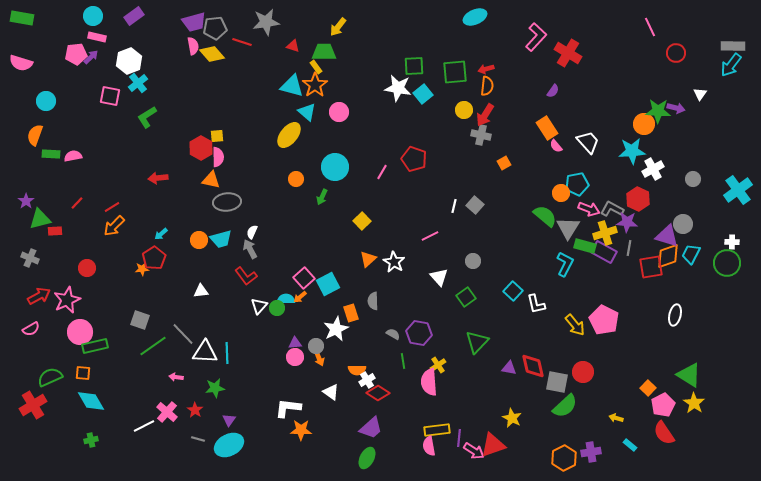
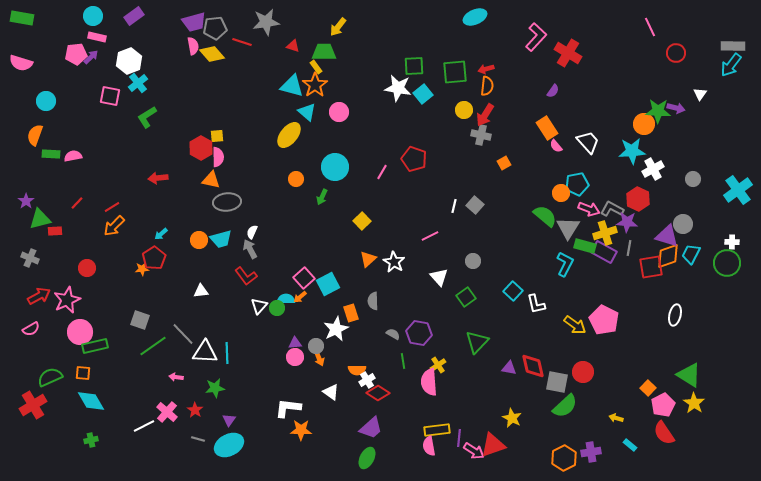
yellow arrow at (575, 325): rotated 15 degrees counterclockwise
